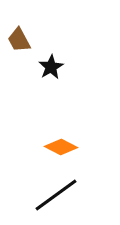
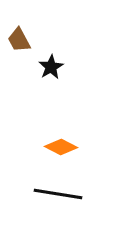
black line: moved 2 px right, 1 px up; rotated 45 degrees clockwise
